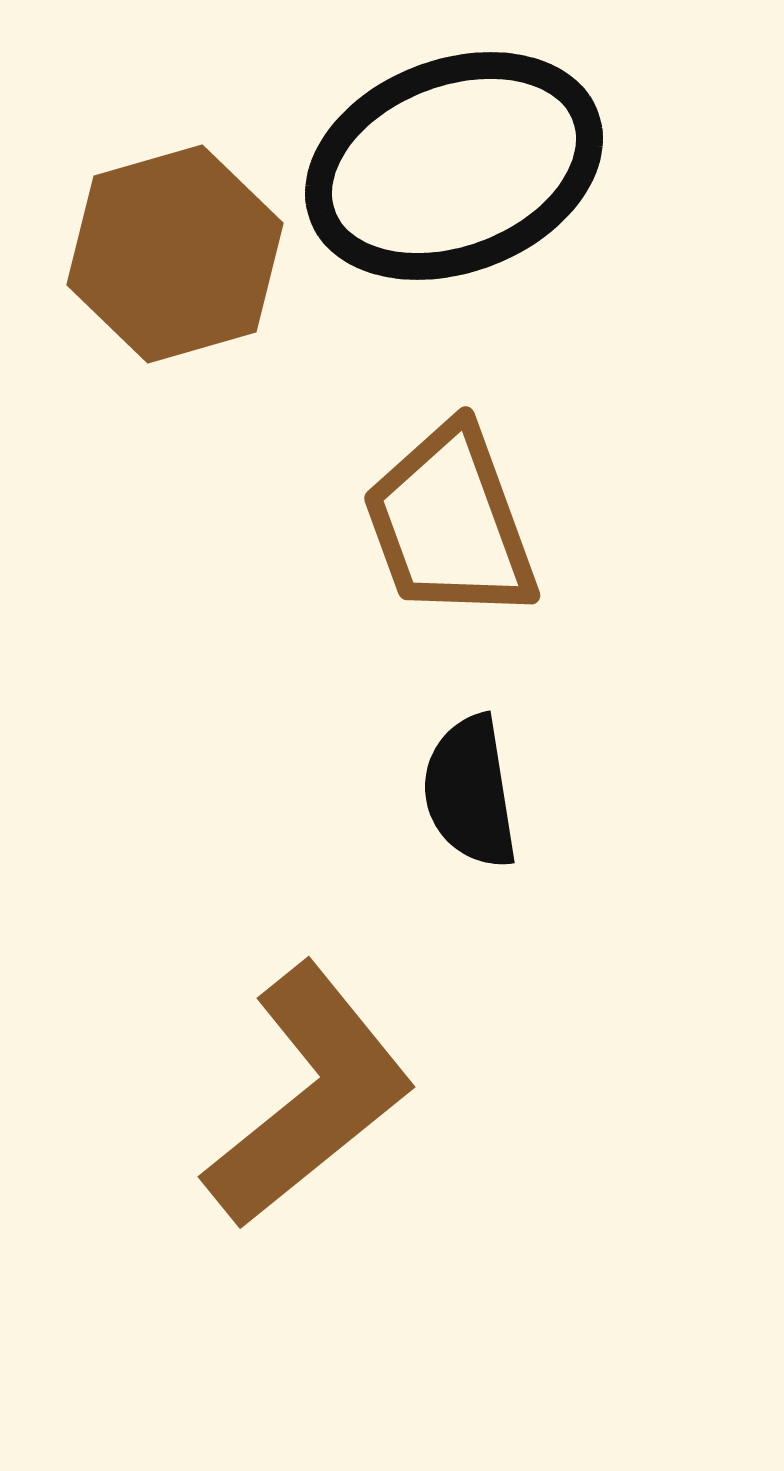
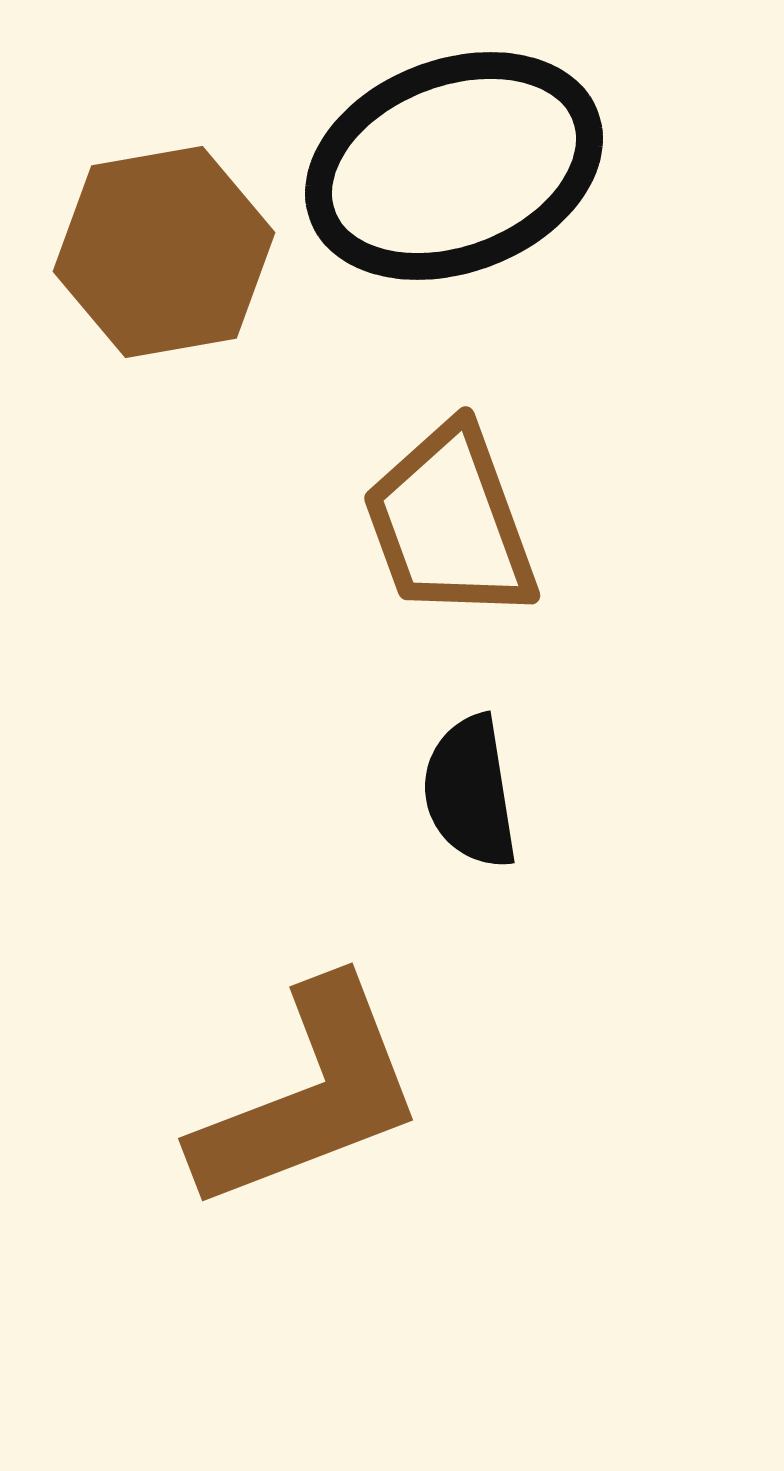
brown hexagon: moved 11 px left, 2 px up; rotated 6 degrees clockwise
brown L-shape: rotated 18 degrees clockwise
